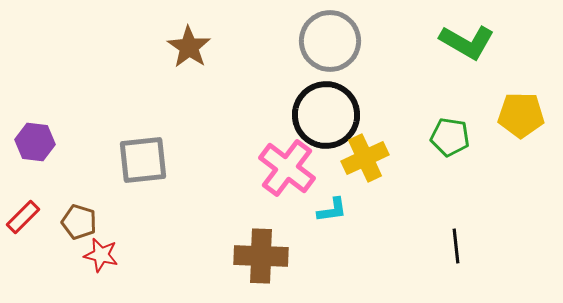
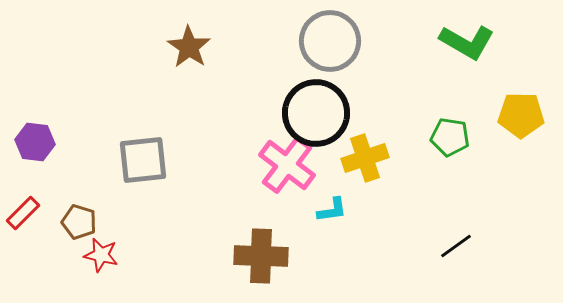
black circle: moved 10 px left, 2 px up
yellow cross: rotated 6 degrees clockwise
pink cross: moved 3 px up
red rectangle: moved 4 px up
black line: rotated 60 degrees clockwise
